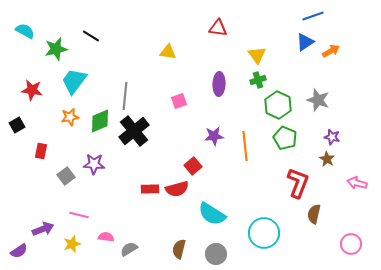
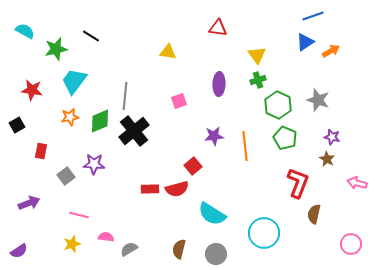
purple arrow at (43, 229): moved 14 px left, 26 px up
